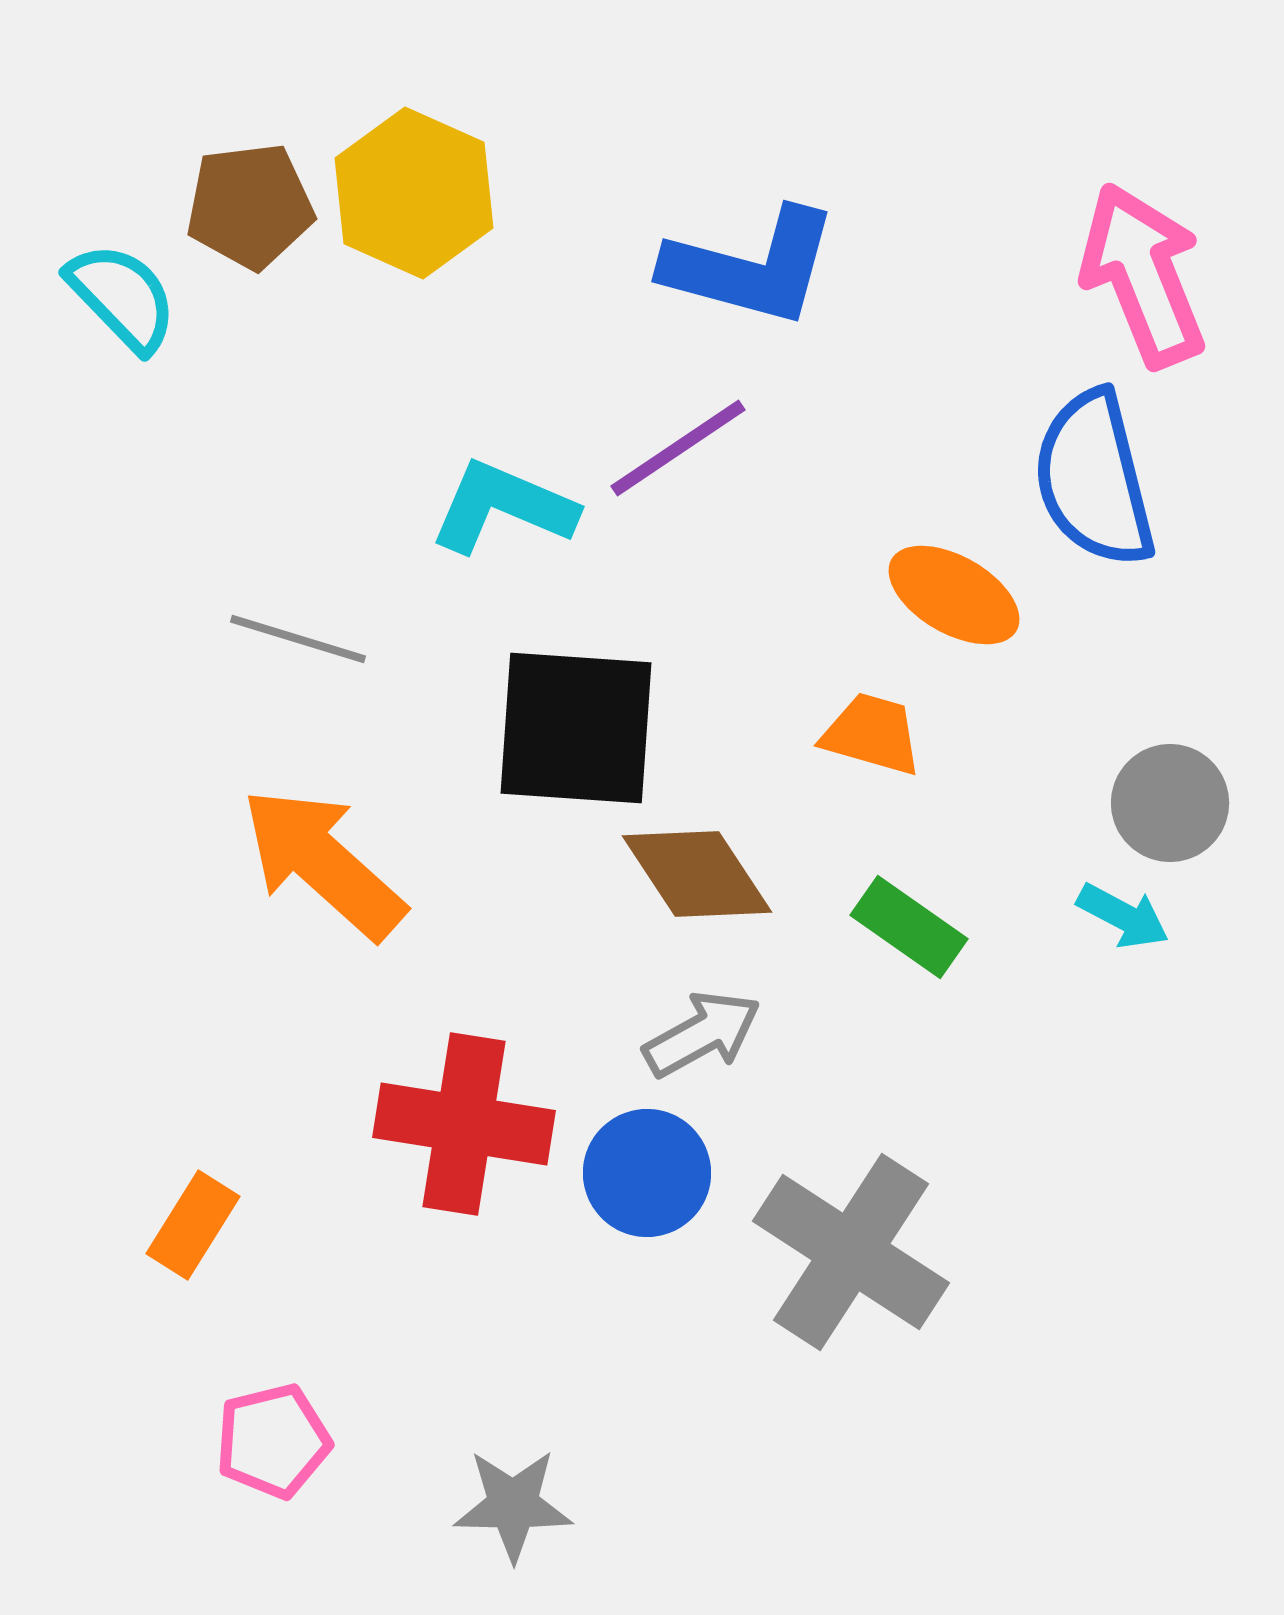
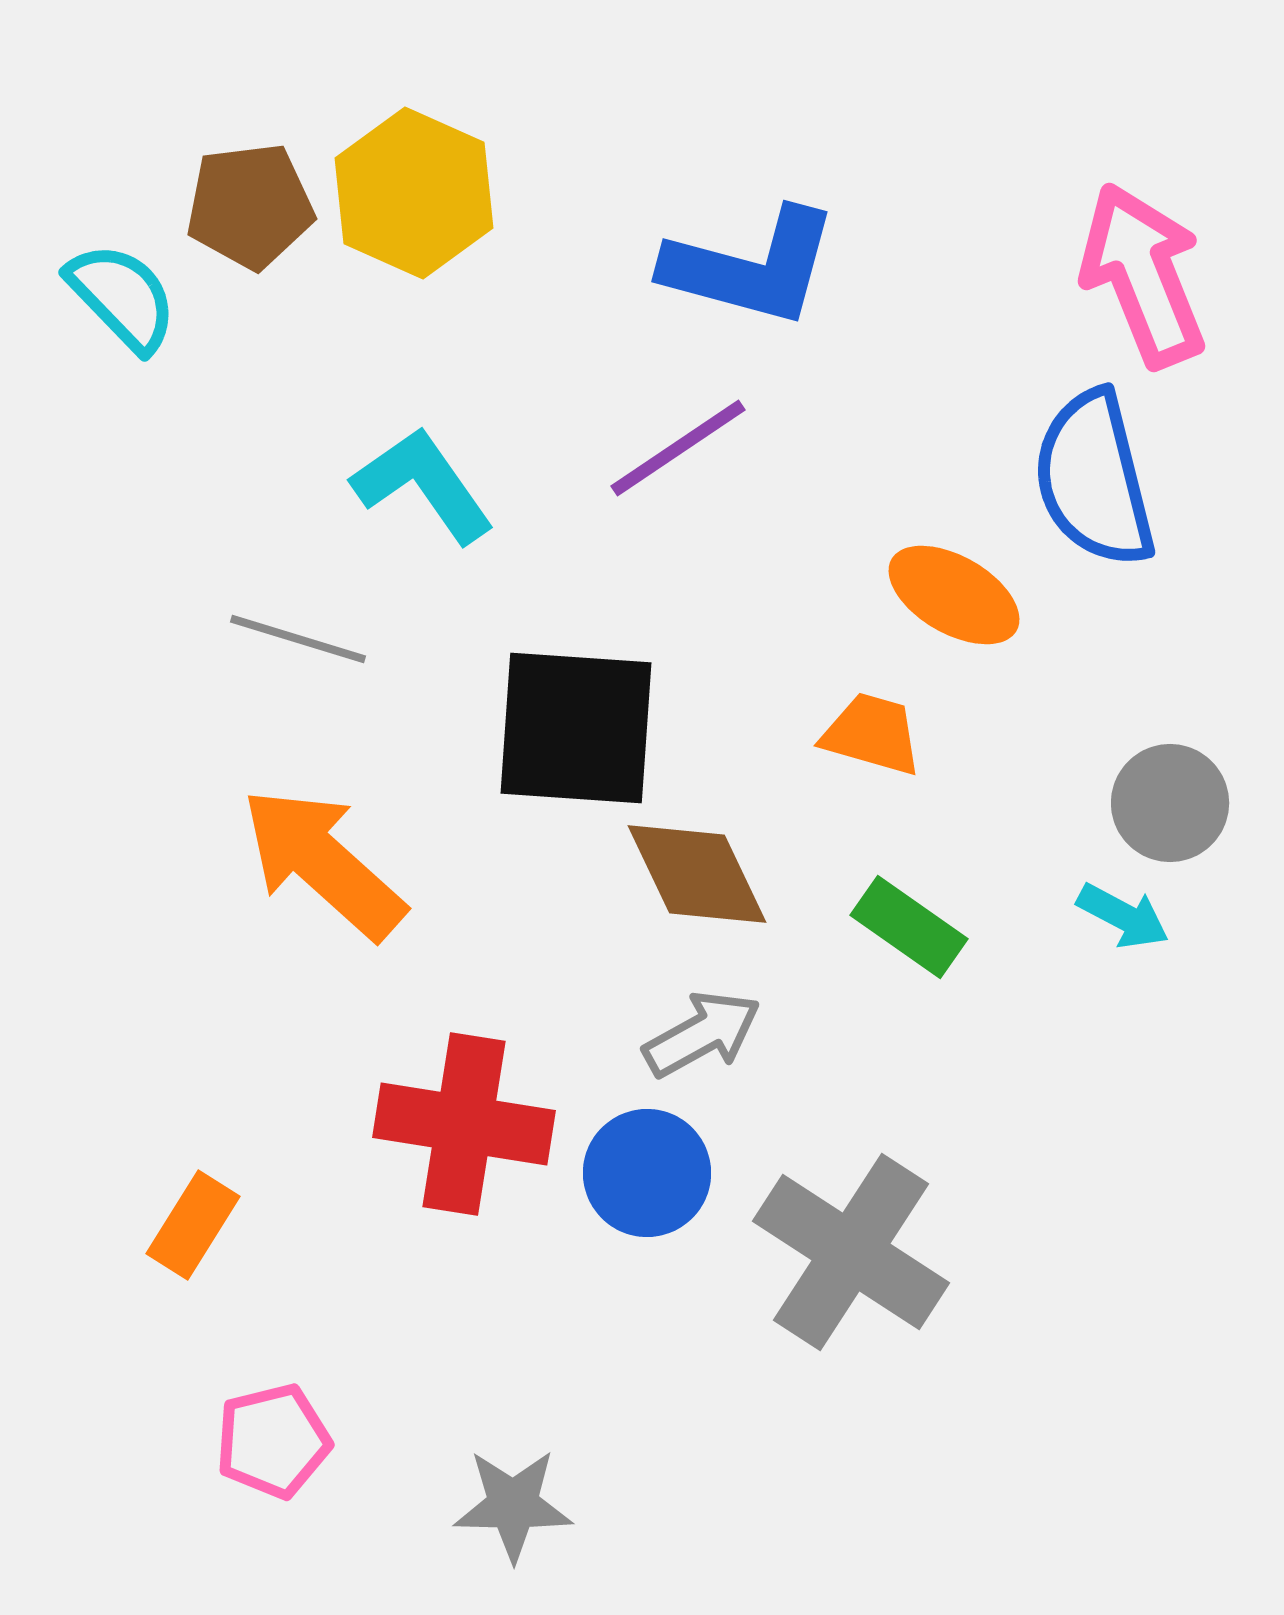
cyan L-shape: moved 80 px left, 22 px up; rotated 32 degrees clockwise
brown diamond: rotated 8 degrees clockwise
